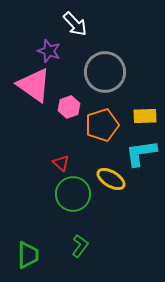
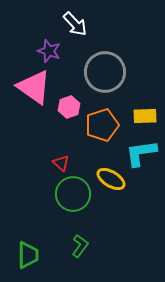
pink triangle: moved 2 px down
